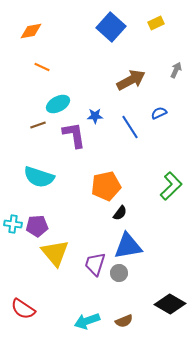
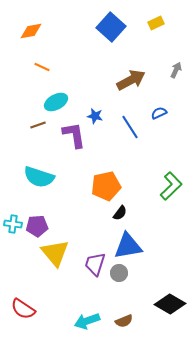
cyan ellipse: moved 2 px left, 2 px up
blue star: rotated 14 degrees clockwise
